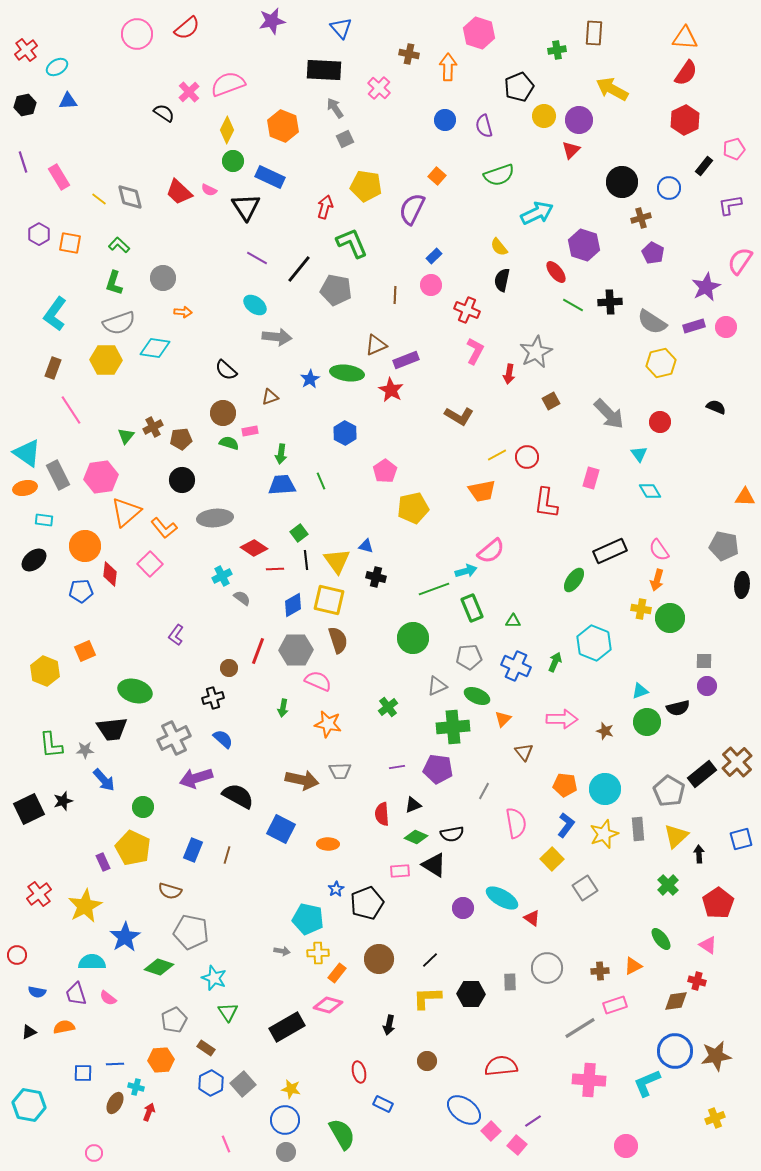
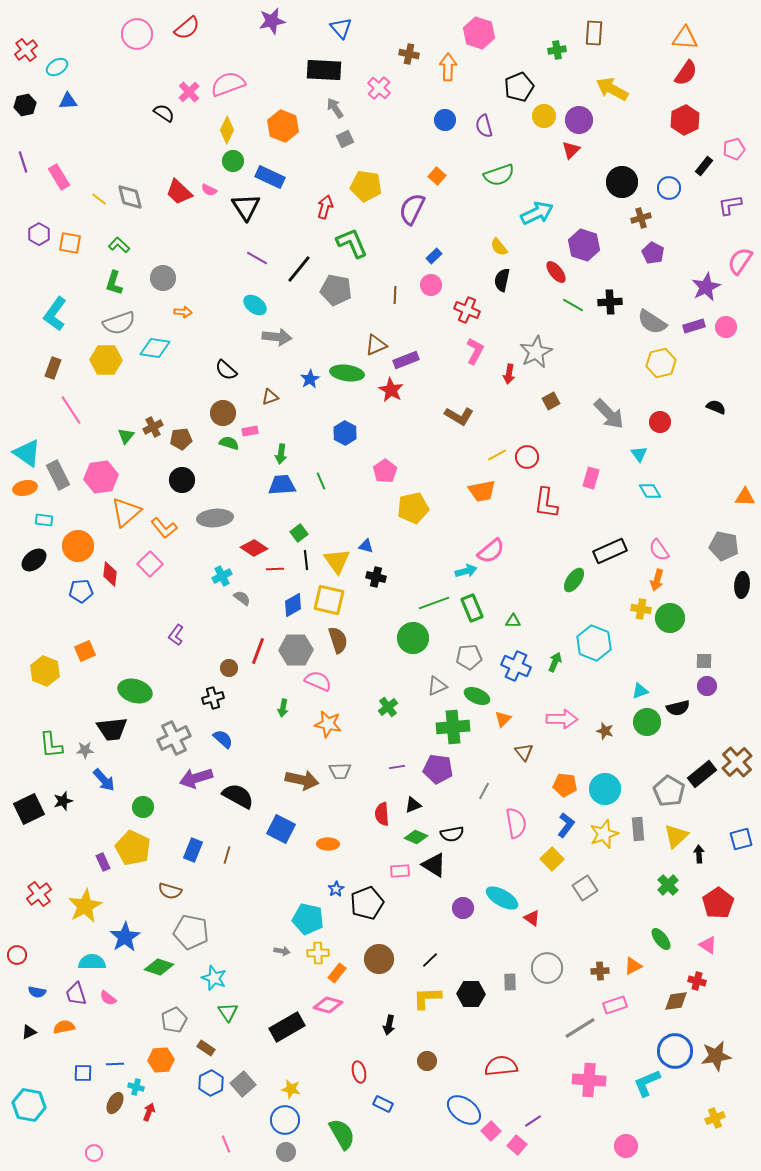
orange circle at (85, 546): moved 7 px left
green line at (434, 589): moved 14 px down
